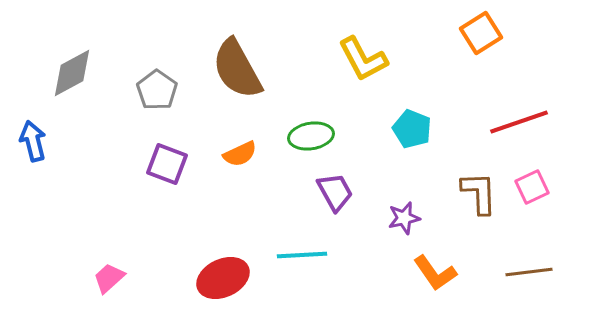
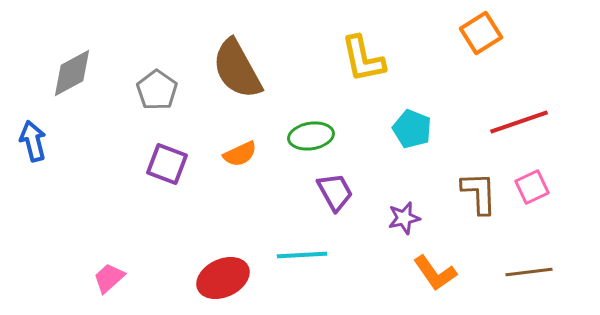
yellow L-shape: rotated 16 degrees clockwise
